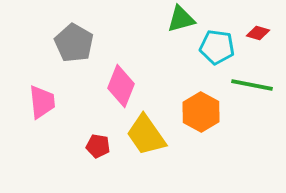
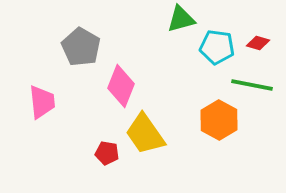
red diamond: moved 10 px down
gray pentagon: moved 7 px right, 4 px down
orange hexagon: moved 18 px right, 8 px down
yellow trapezoid: moved 1 px left, 1 px up
red pentagon: moved 9 px right, 7 px down
